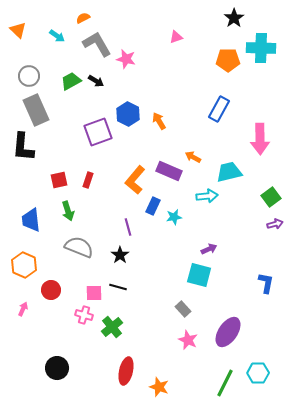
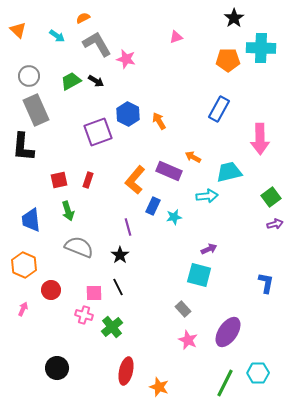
black line at (118, 287): rotated 48 degrees clockwise
